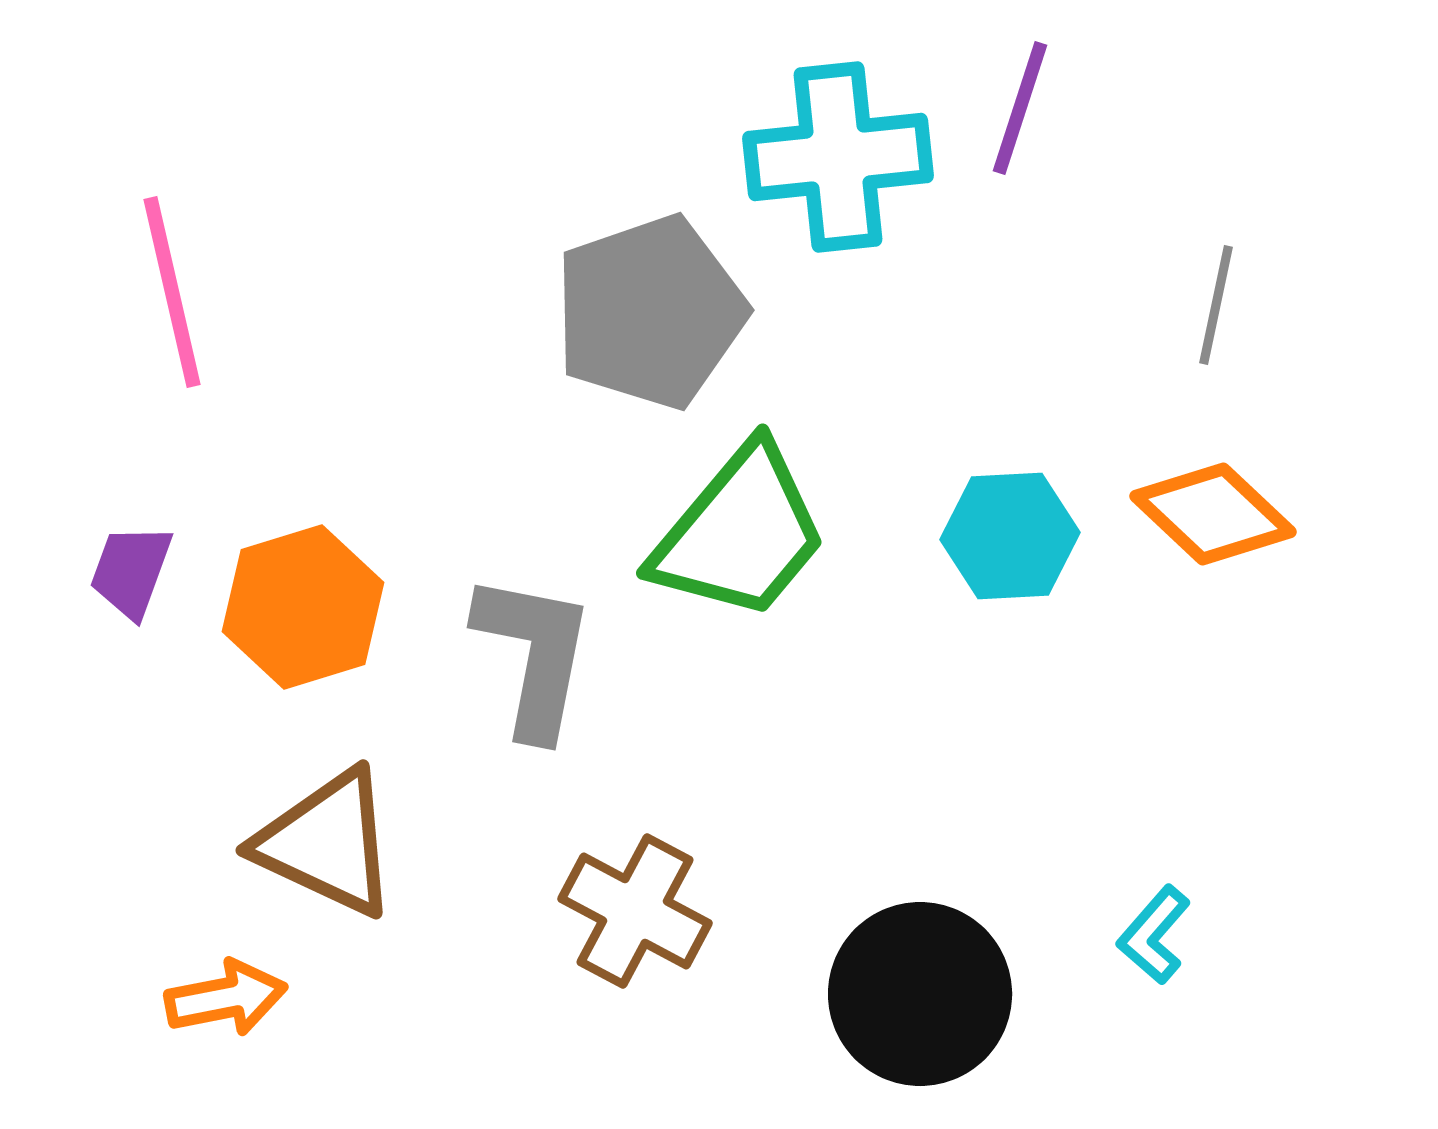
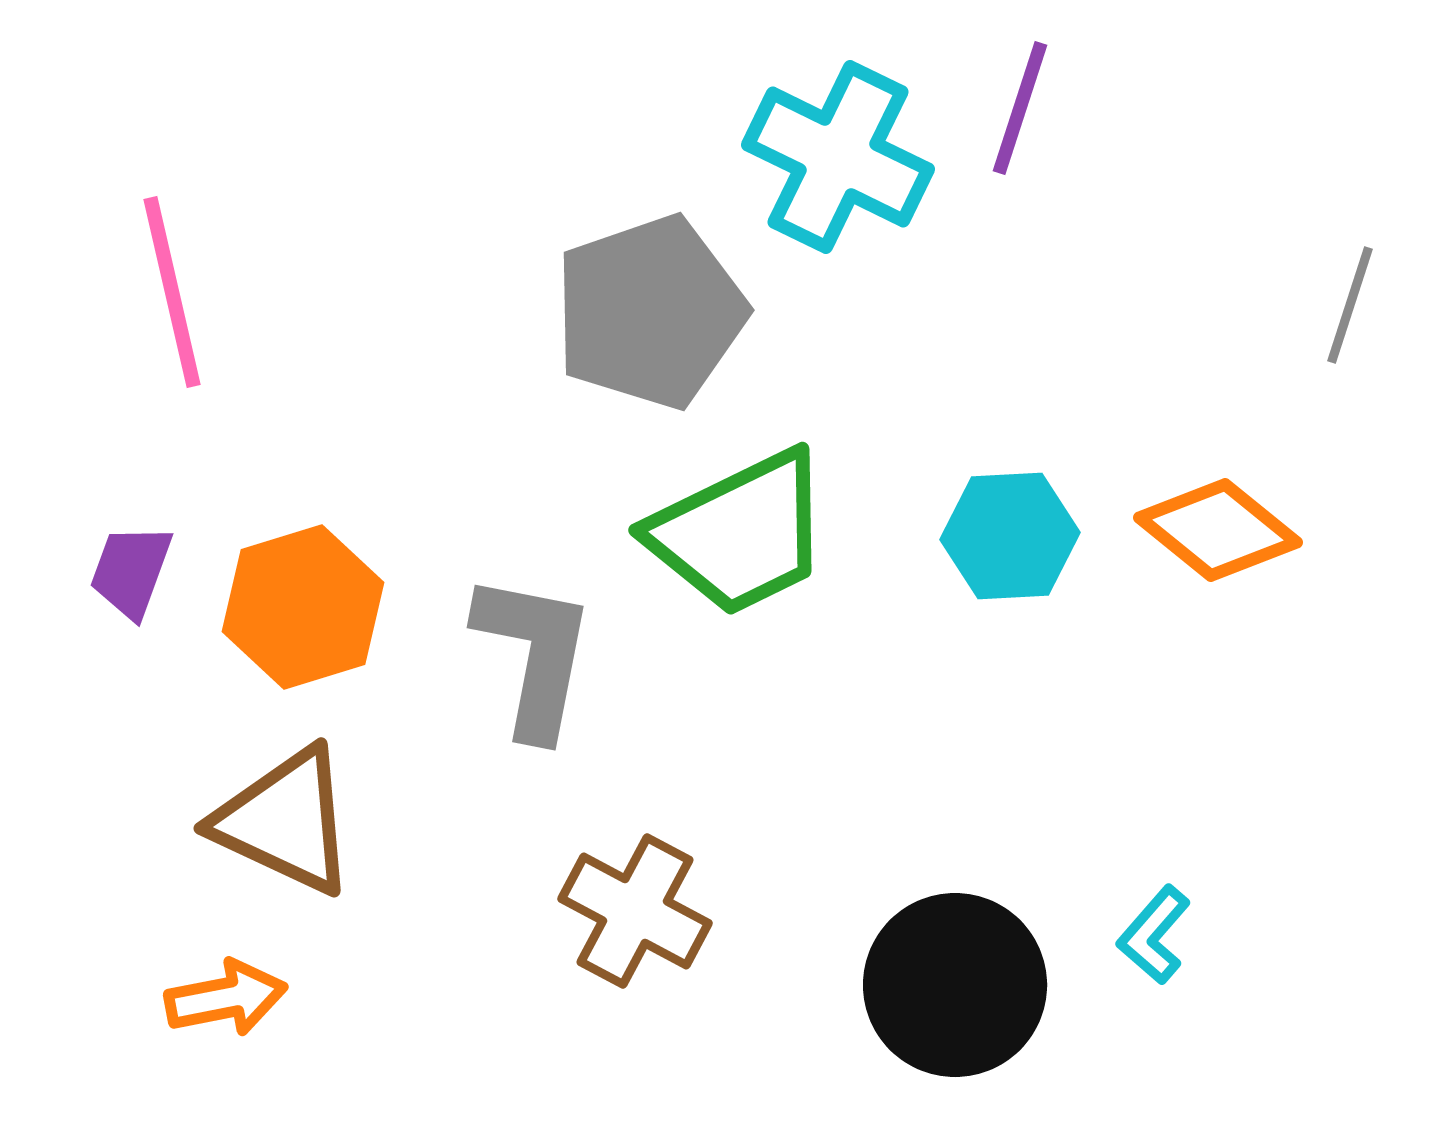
cyan cross: rotated 32 degrees clockwise
gray line: moved 134 px right; rotated 6 degrees clockwise
orange diamond: moved 5 px right, 16 px down; rotated 4 degrees counterclockwise
green trapezoid: rotated 24 degrees clockwise
brown triangle: moved 42 px left, 22 px up
black circle: moved 35 px right, 9 px up
